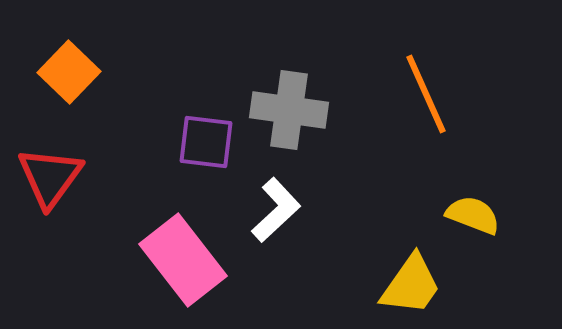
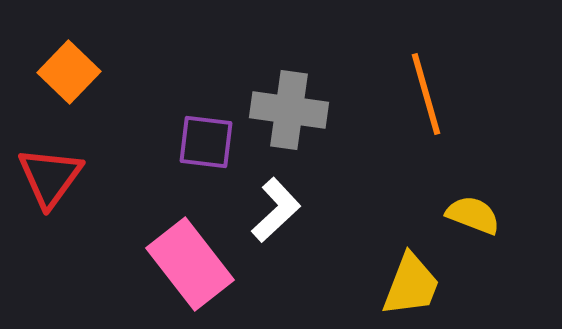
orange line: rotated 8 degrees clockwise
pink rectangle: moved 7 px right, 4 px down
yellow trapezoid: rotated 14 degrees counterclockwise
